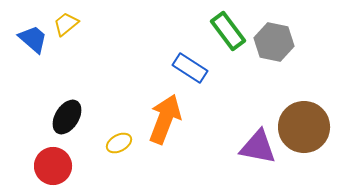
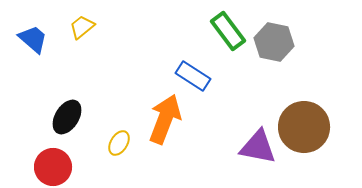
yellow trapezoid: moved 16 px right, 3 px down
blue rectangle: moved 3 px right, 8 px down
yellow ellipse: rotated 30 degrees counterclockwise
red circle: moved 1 px down
